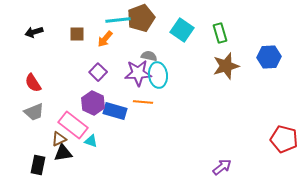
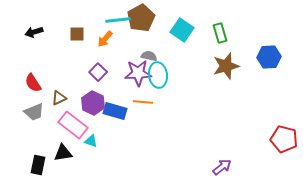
brown pentagon: rotated 8 degrees counterclockwise
brown triangle: moved 41 px up
